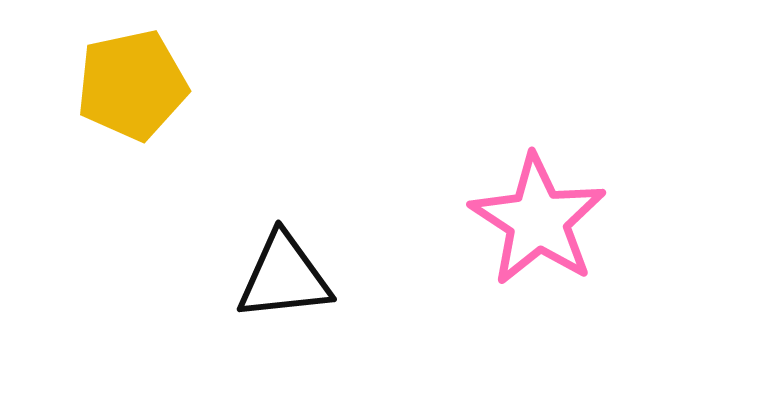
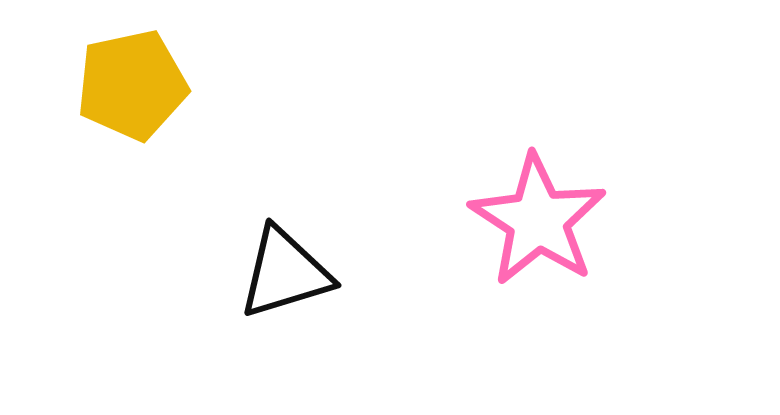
black triangle: moved 1 px right, 4 px up; rotated 11 degrees counterclockwise
